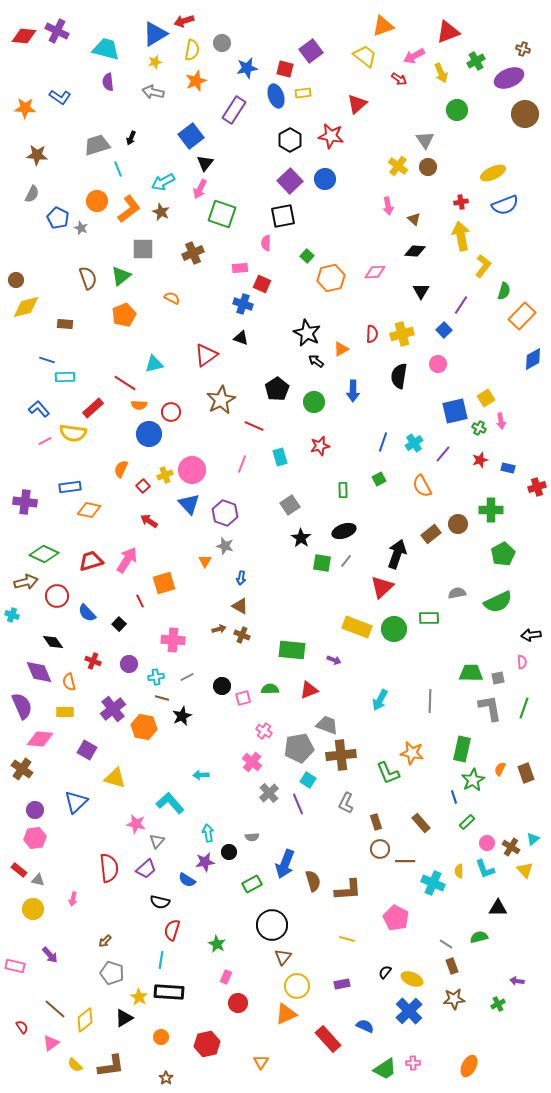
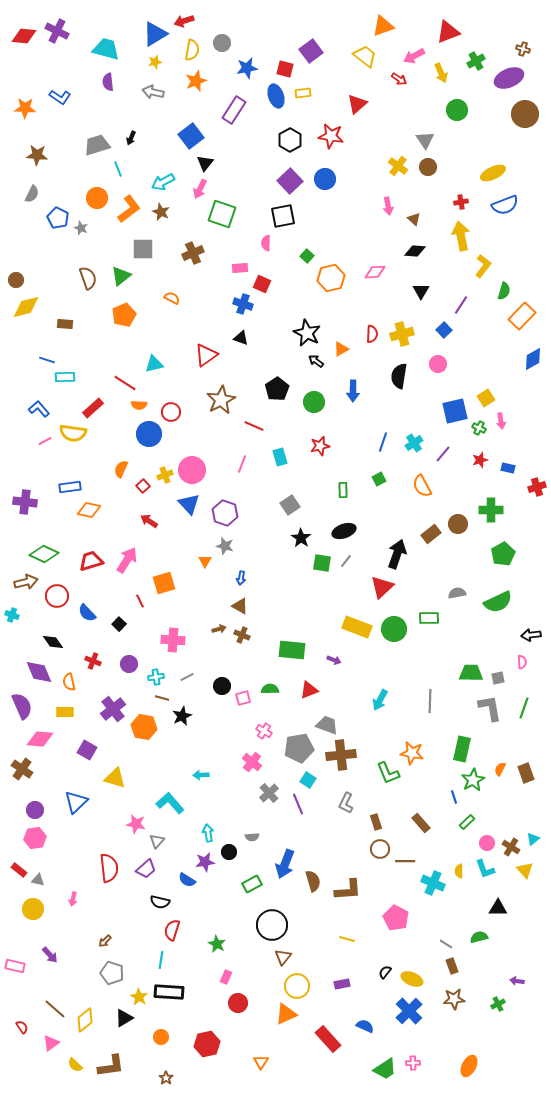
orange circle at (97, 201): moved 3 px up
